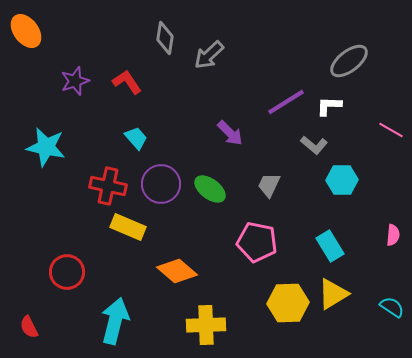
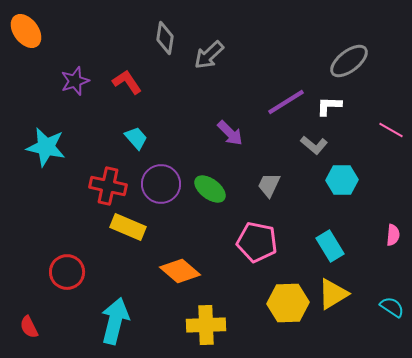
orange diamond: moved 3 px right
